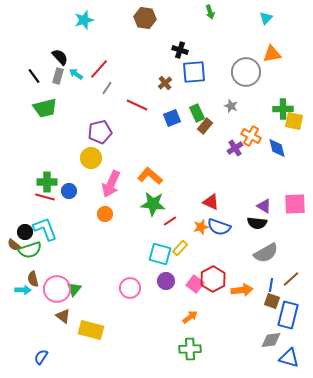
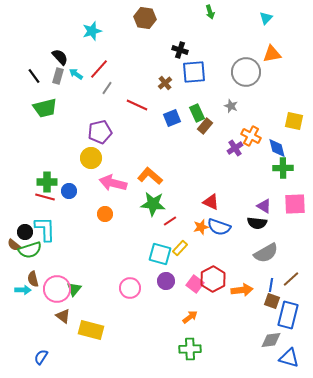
cyan star at (84, 20): moved 8 px right, 11 px down
green cross at (283, 109): moved 59 px down
pink arrow at (111, 184): moved 2 px right, 1 px up; rotated 80 degrees clockwise
cyan L-shape at (45, 229): rotated 20 degrees clockwise
